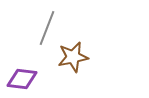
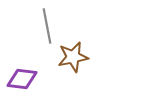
gray line: moved 2 px up; rotated 32 degrees counterclockwise
